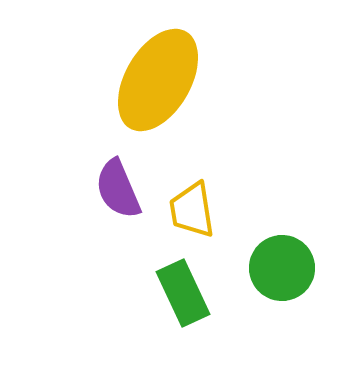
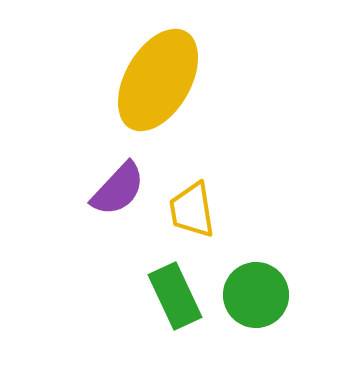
purple semicircle: rotated 114 degrees counterclockwise
green circle: moved 26 px left, 27 px down
green rectangle: moved 8 px left, 3 px down
